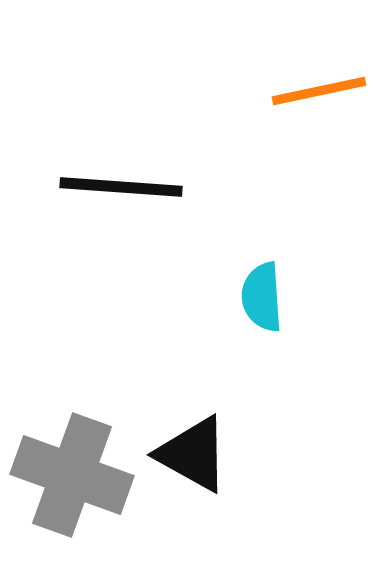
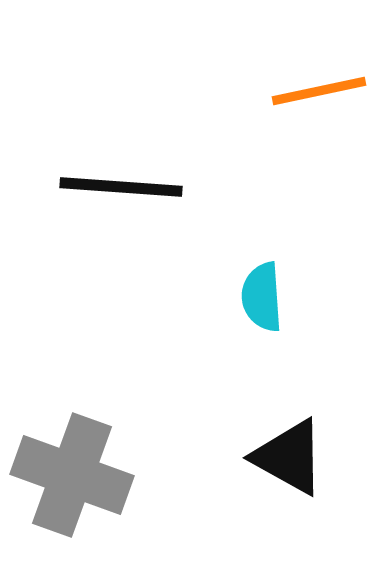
black triangle: moved 96 px right, 3 px down
